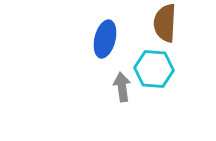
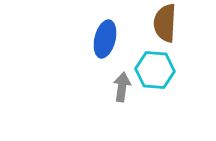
cyan hexagon: moved 1 px right, 1 px down
gray arrow: rotated 16 degrees clockwise
